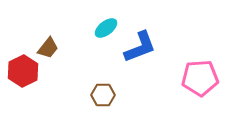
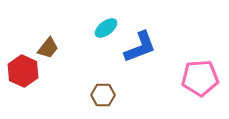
red hexagon: rotated 8 degrees counterclockwise
